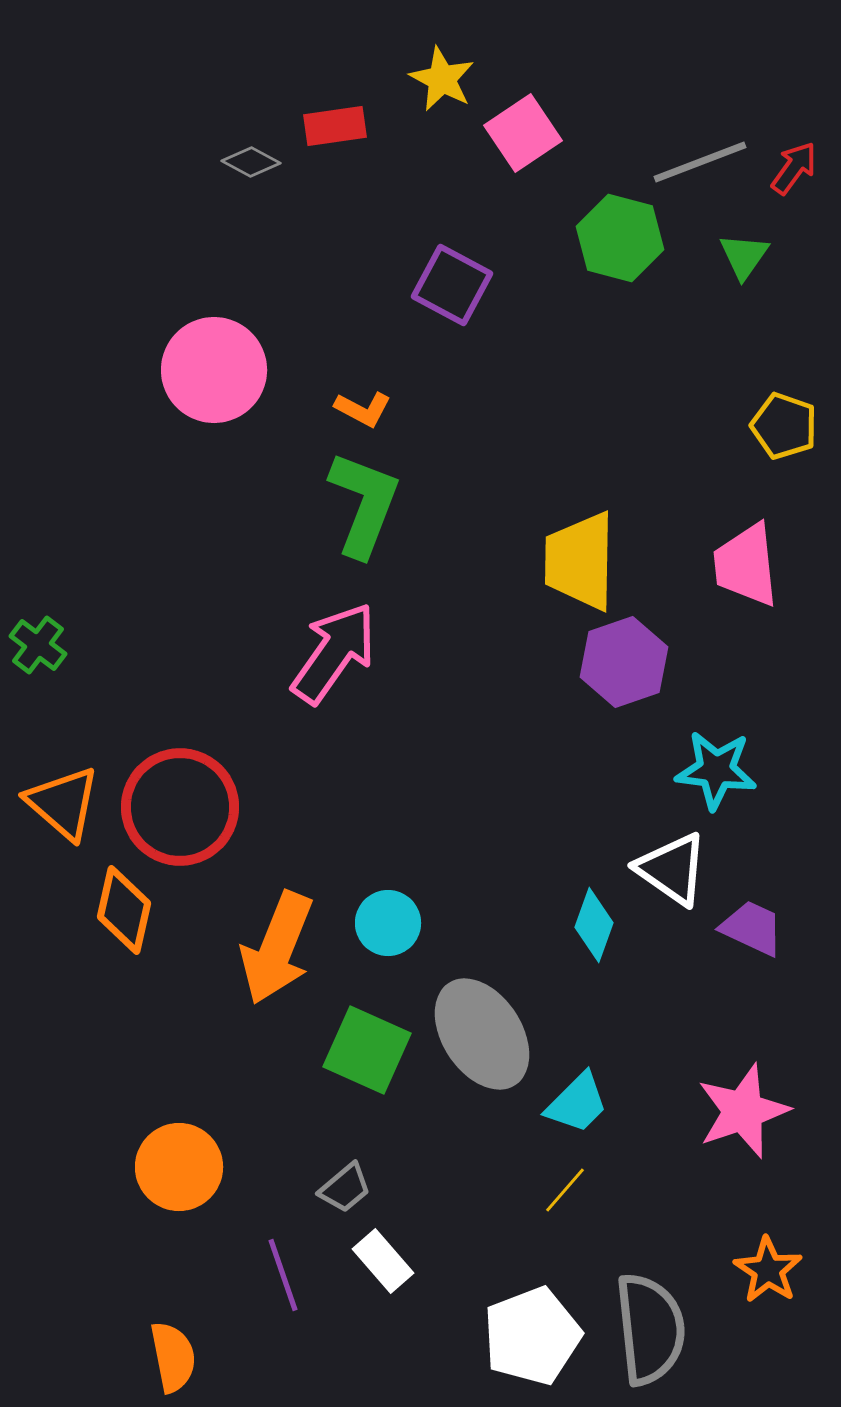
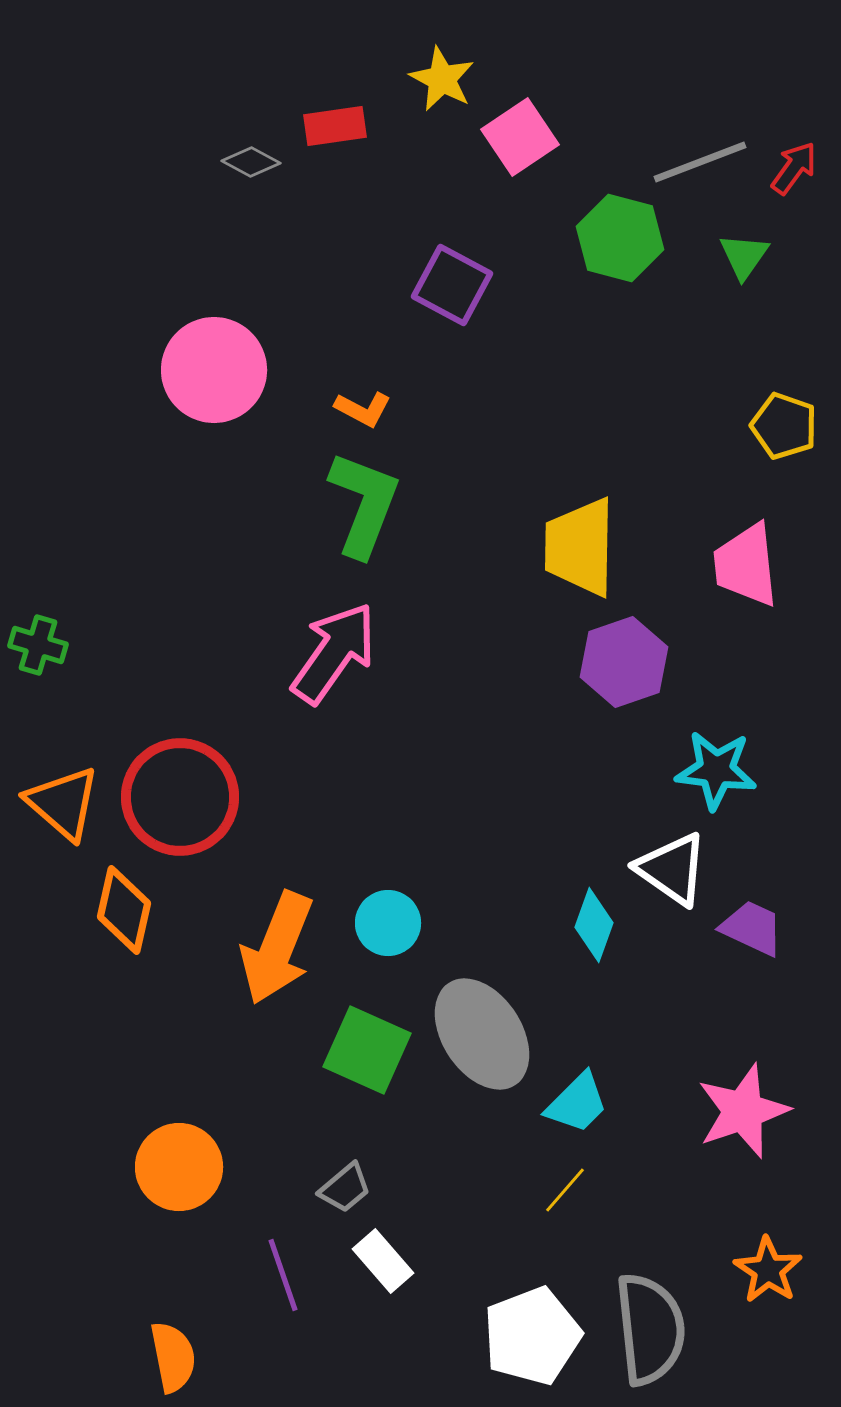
pink square: moved 3 px left, 4 px down
yellow trapezoid: moved 14 px up
green cross: rotated 20 degrees counterclockwise
red circle: moved 10 px up
